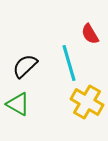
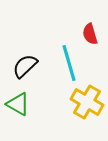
red semicircle: rotated 15 degrees clockwise
